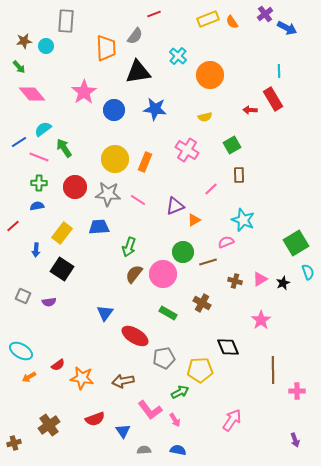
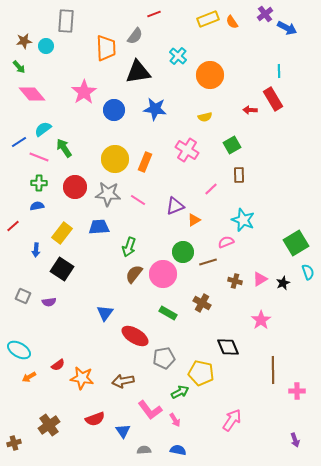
cyan ellipse at (21, 351): moved 2 px left, 1 px up
yellow pentagon at (200, 370): moved 1 px right, 3 px down; rotated 15 degrees clockwise
